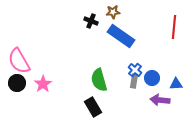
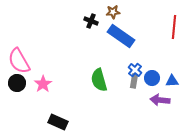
blue triangle: moved 4 px left, 3 px up
black rectangle: moved 35 px left, 15 px down; rotated 36 degrees counterclockwise
